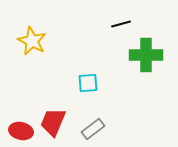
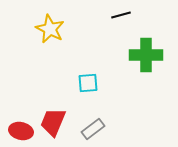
black line: moved 9 px up
yellow star: moved 18 px right, 12 px up
